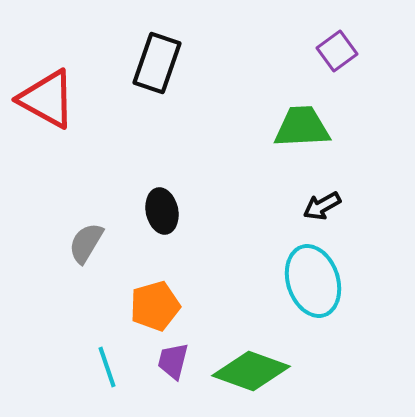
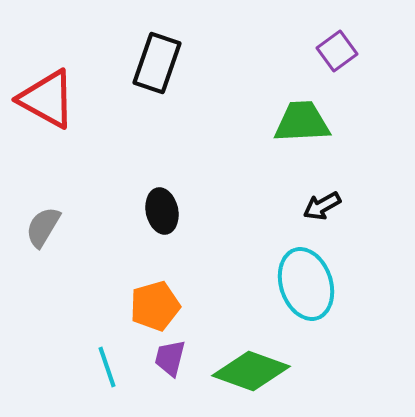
green trapezoid: moved 5 px up
gray semicircle: moved 43 px left, 16 px up
cyan ellipse: moved 7 px left, 3 px down
purple trapezoid: moved 3 px left, 3 px up
